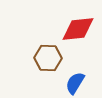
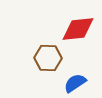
blue semicircle: rotated 25 degrees clockwise
